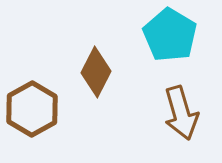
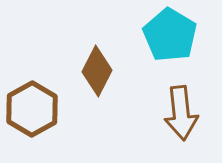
brown diamond: moved 1 px right, 1 px up
brown arrow: rotated 10 degrees clockwise
